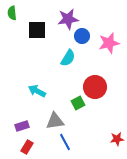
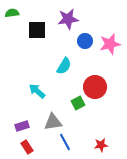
green semicircle: rotated 88 degrees clockwise
blue circle: moved 3 px right, 5 px down
pink star: moved 1 px right, 1 px down
cyan semicircle: moved 4 px left, 8 px down
cyan arrow: rotated 12 degrees clockwise
gray triangle: moved 2 px left, 1 px down
red star: moved 16 px left, 6 px down
red rectangle: rotated 64 degrees counterclockwise
